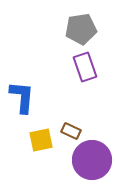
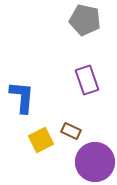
gray pentagon: moved 4 px right, 9 px up; rotated 20 degrees clockwise
purple rectangle: moved 2 px right, 13 px down
yellow square: rotated 15 degrees counterclockwise
purple circle: moved 3 px right, 2 px down
